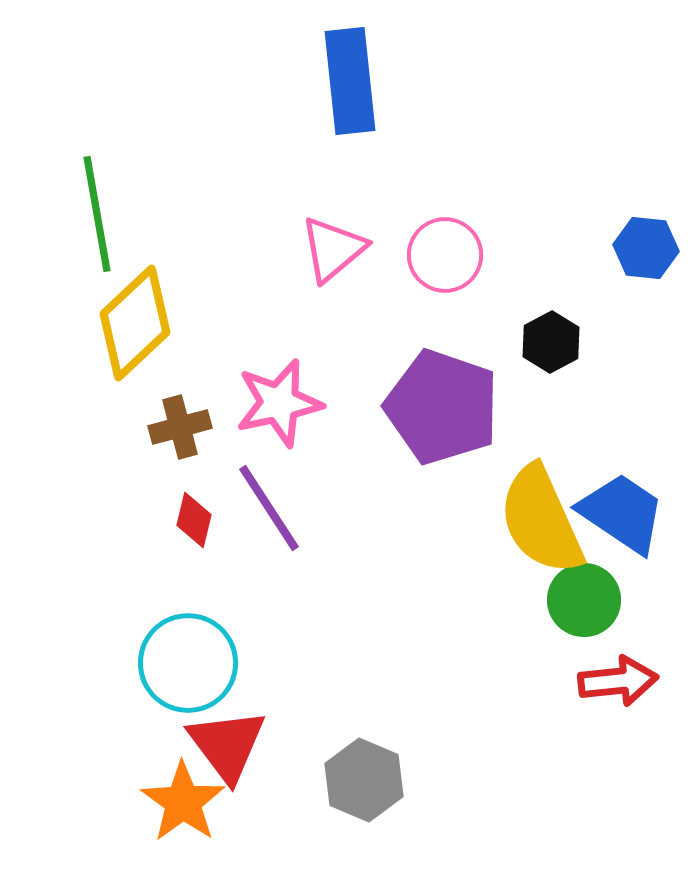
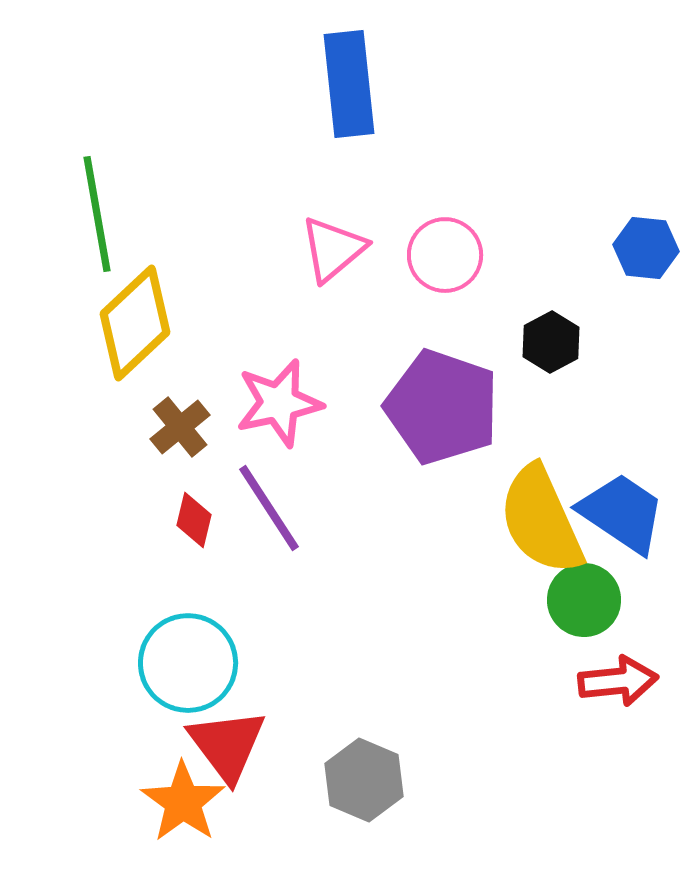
blue rectangle: moved 1 px left, 3 px down
brown cross: rotated 24 degrees counterclockwise
